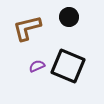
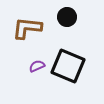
black circle: moved 2 px left
brown L-shape: rotated 20 degrees clockwise
